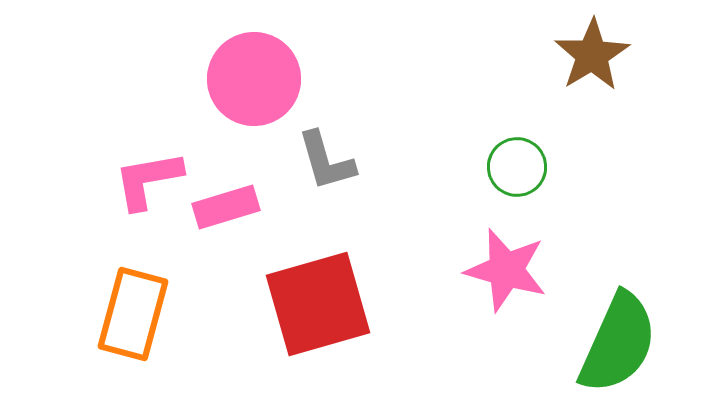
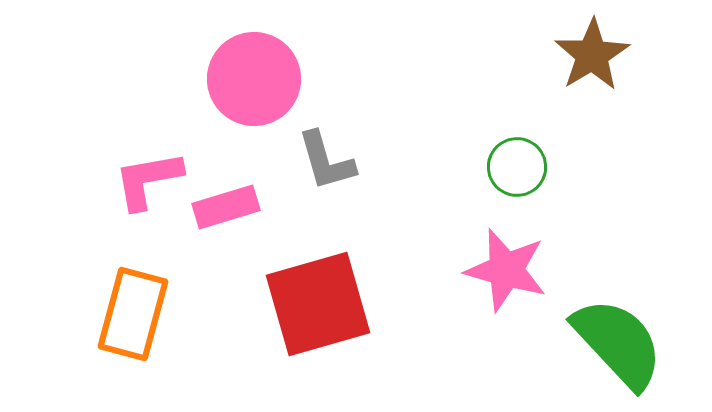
green semicircle: rotated 67 degrees counterclockwise
